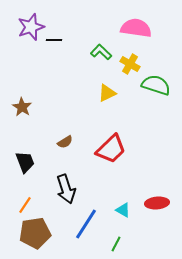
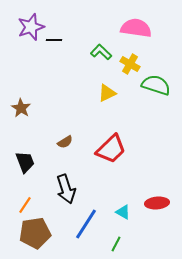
brown star: moved 1 px left, 1 px down
cyan triangle: moved 2 px down
